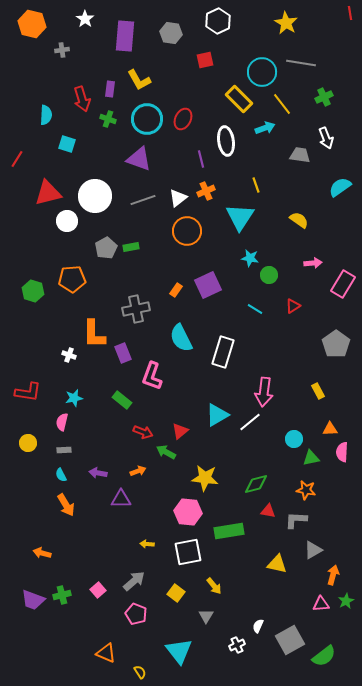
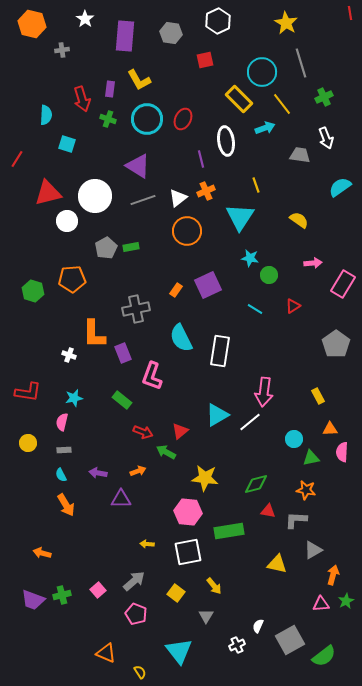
gray line at (301, 63): rotated 64 degrees clockwise
purple triangle at (139, 159): moved 1 px left, 7 px down; rotated 12 degrees clockwise
white rectangle at (223, 352): moved 3 px left, 1 px up; rotated 8 degrees counterclockwise
yellow rectangle at (318, 391): moved 5 px down
